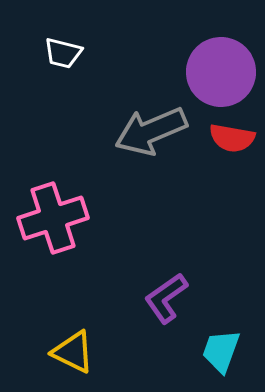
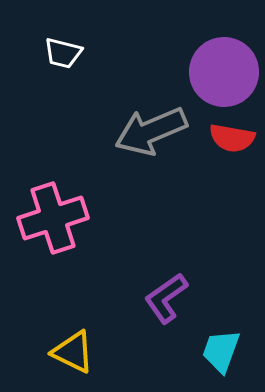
purple circle: moved 3 px right
